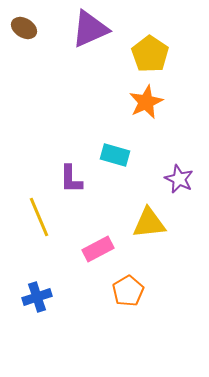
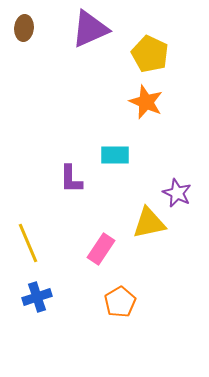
brown ellipse: rotated 65 degrees clockwise
yellow pentagon: rotated 9 degrees counterclockwise
orange star: rotated 24 degrees counterclockwise
cyan rectangle: rotated 16 degrees counterclockwise
purple star: moved 2 px left, 14 px down
yellow line: moved 11 px left, 26 px down
yellow triangle: rotated 6 degrees counterclockwise
pink rectangle: moved 3 px right; rotated 28 degrees counterclockwise
orange pentagon: moved 8 px left, 11 px down
